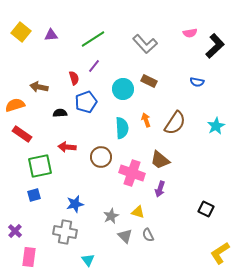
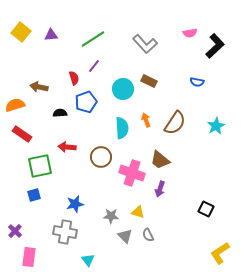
gray star: rotated 28 degrees clockwise
